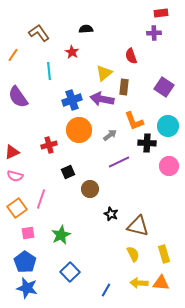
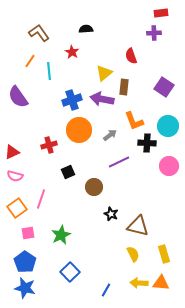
orange line: moved 17 px right, 6 px down
brown circle: moved 4 px right, 2 px up
blue star: moved 2 px left
